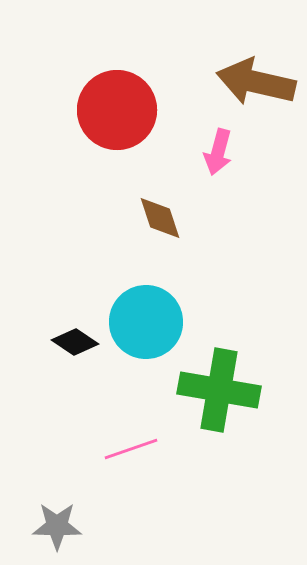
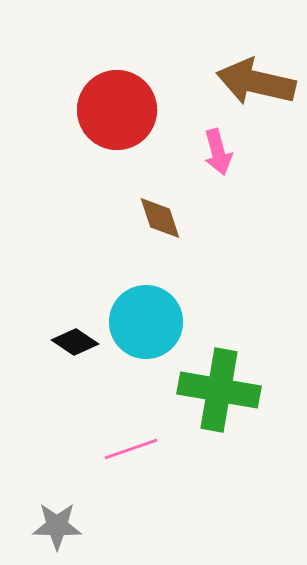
pink arrow: rotated 30 degrees counterclockwise
